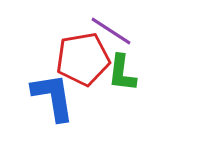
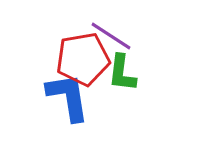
purple line: moved 5 px down
blue L-shape: moved 15 px right
